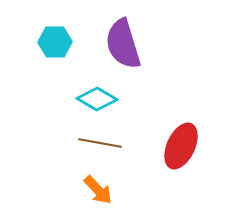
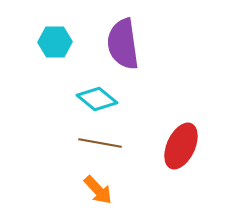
purple semicircle: rotated 9 degrees clockwise
cyan diamond: rotated 9 degrees clockwise
